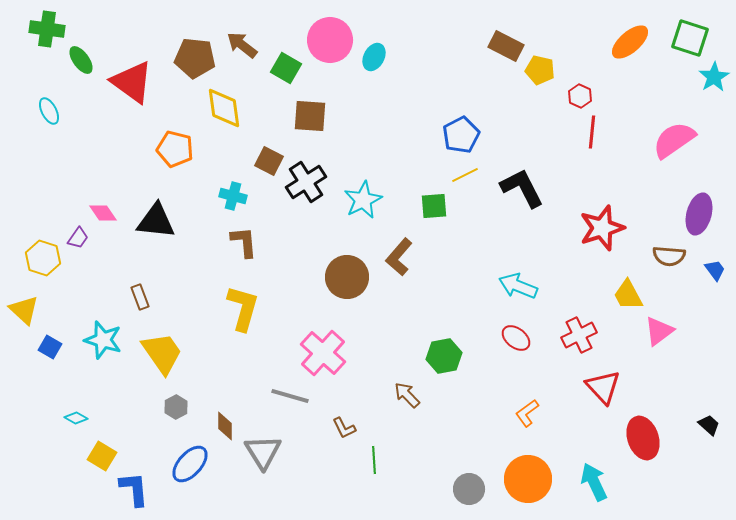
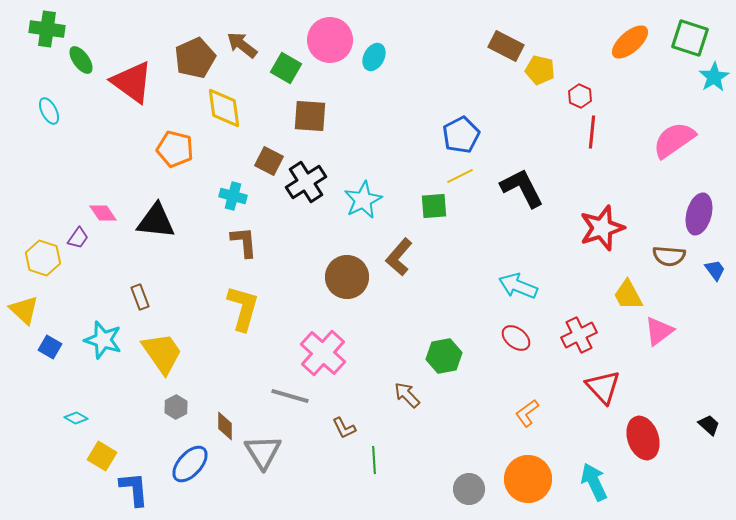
brown pentagon at (195, 58): rotated 30 degrees counterclockwise
yellow line at (465, 175): moved 5 px left, 1 px down
